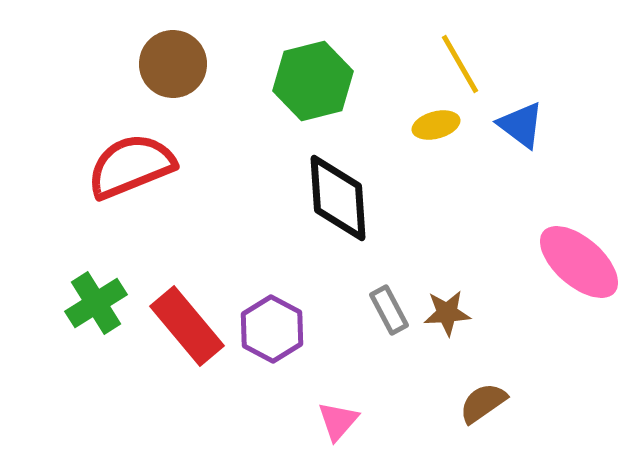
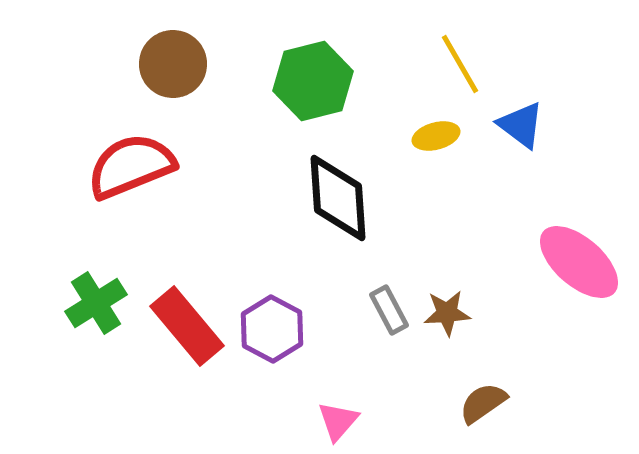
yellow ellipse: moved 11 px down
